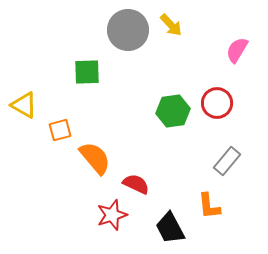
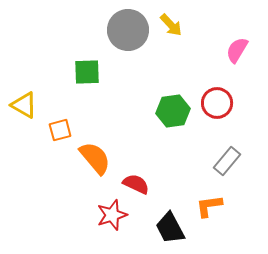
orange L-shape: rotated 88 degrees clockwise
